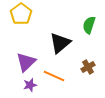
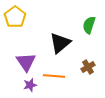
yellow pentagon: moved 6 px left, 3 px down
purple triangle: rotated 20 degrees counterclockwise
orange line: rotated 20 degrees counterclockwise
